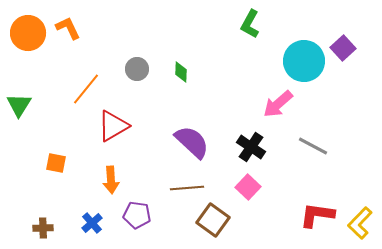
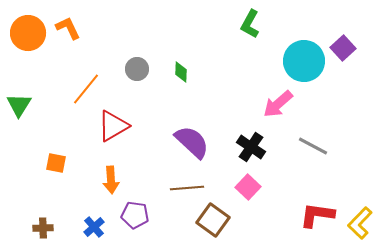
purple pentagon: moved 2 px left
blue cross: moved 2 px right, 4 px down
